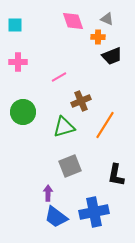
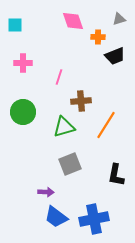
gray triangle: moved 12 px right; rotated 40 degrees counterclockwise
black trapezoid: moved 3 px right
pink cross: moved 5 px right, 1 px down
pink line: rotated 42 degrees counterclockwise
brown cross: rotated 18 degrees clockwise
orange line: moved 1 px right
gray square: moved 2 px up
purple arrow: moved 2 px left, 1 px up; rotated 91 degrees clockwise
blue cross: moved 7 px down
